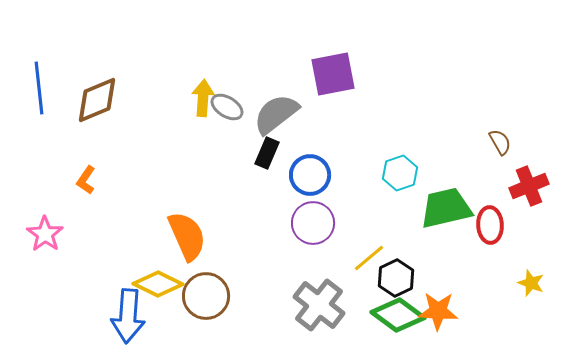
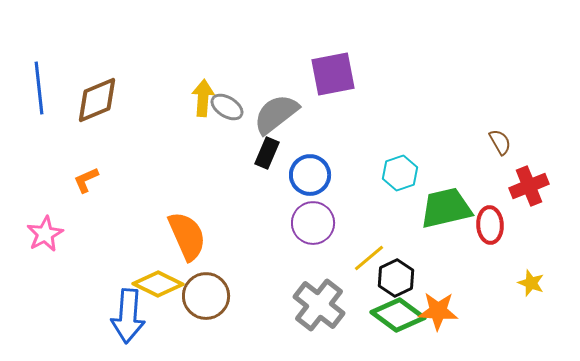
orange L-shape: rotated 32 degrees clockwise
pink star: rotated 9 degrees clockwise
